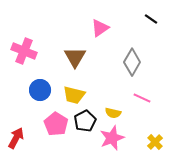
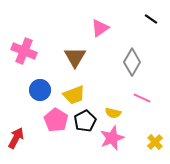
yellow trapezoid: rotated 35 degrees counterclockwise
pink pentagon: moved 4 px up
